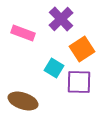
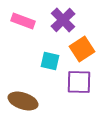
purple cross: moved 2 px right, 1 px down
pink rectangle: moved 12 px up
cyan square: moved 4 px left, 7 px up; rotated 18 degrees counterclockwise
